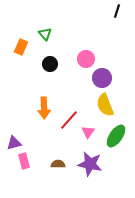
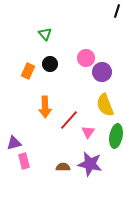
orange rectangle: moved 7 px right, 24 px down
pink circle: moved 1 px up
purple circle: moved 6 px up
orange arrow: moved 1 px right, 1 px up
green ellipse: rotated 25 degrees counterclockwise
brown semicircle: moved 5 px right, 3 px down
